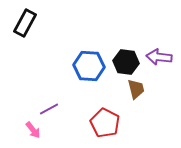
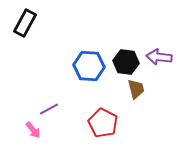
red pentagon: moved 2 px left
